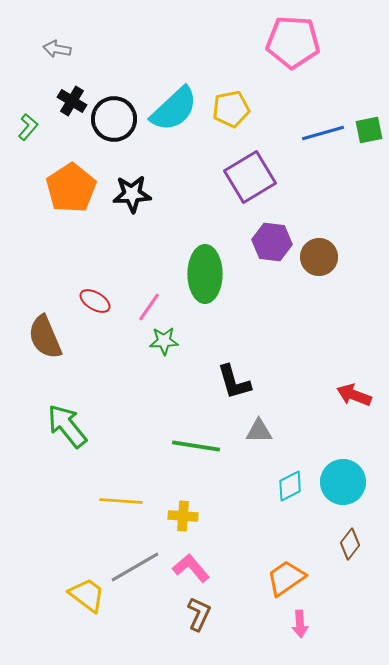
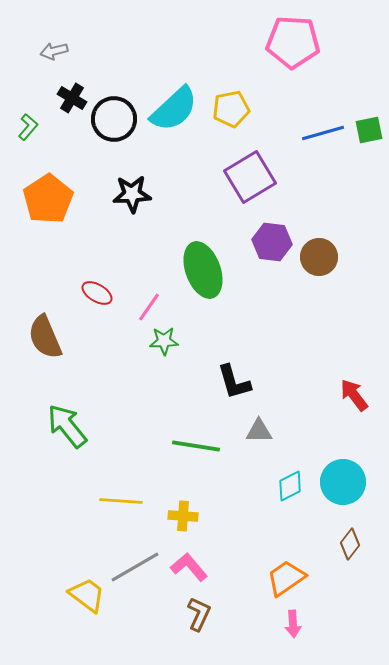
gray arrow: moved 3 px left, 2 px down; rotated 24 degrees counterclockwise
black cross: moved 3 px up
orange pentagon: moved 23 px left, 11 px down
green ellipse: moved 2 px left, 4 px up; rotated 20 degrees counterclockwise
red ellipse: moved 2 px right, 8 px up
red arrow: rotated 32 degrees clockwise
pink L-shape: moved 2 px left, 1 px up
pink arrow: moved 7 px left
